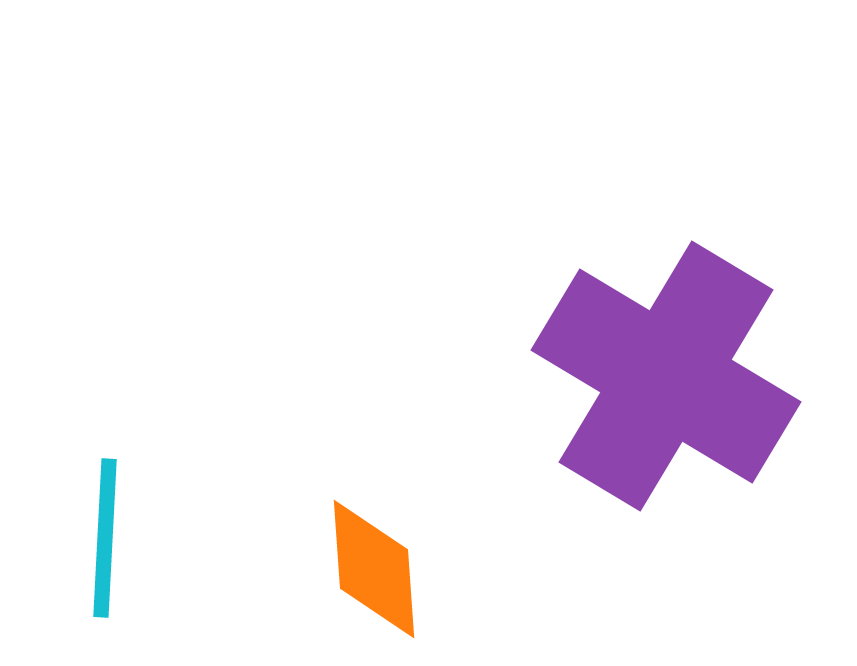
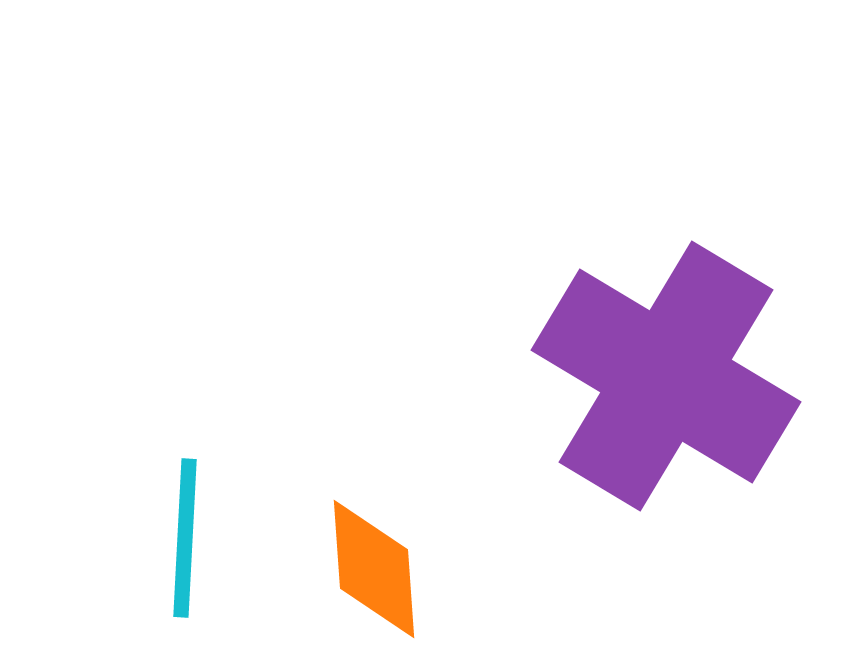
cyan line: moved 80 px right
